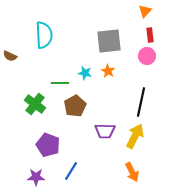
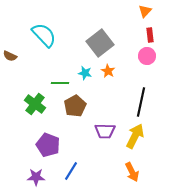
cyan semicircle: rotated 40 degrees counterclockwise
gray square: moved 9 px left, 2 px down; rotated 32 degrees counterclockwise
